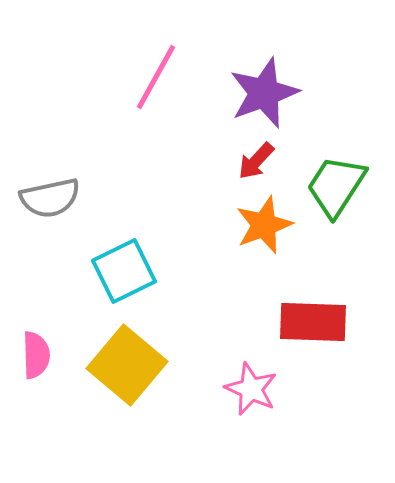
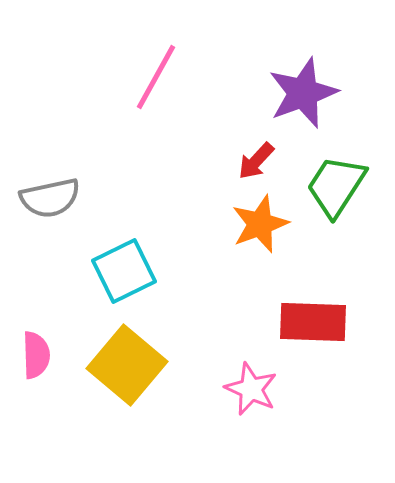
purple star: moved 39 px right
orange star: moved 4 px left, 1 px up
